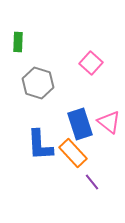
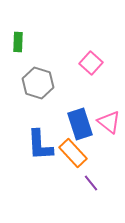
purple line: moved 1 px left, 1 px down
